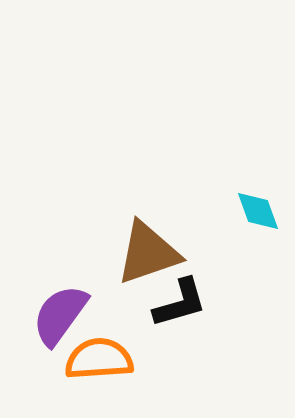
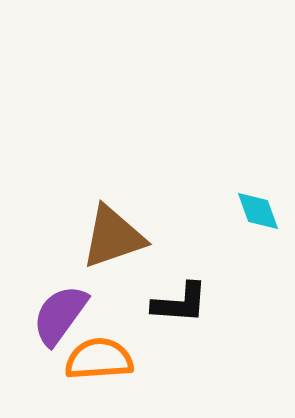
brown triangle: moved 35 px left, 16 px up
black L-shape: rotated 20 degrees clockwise
